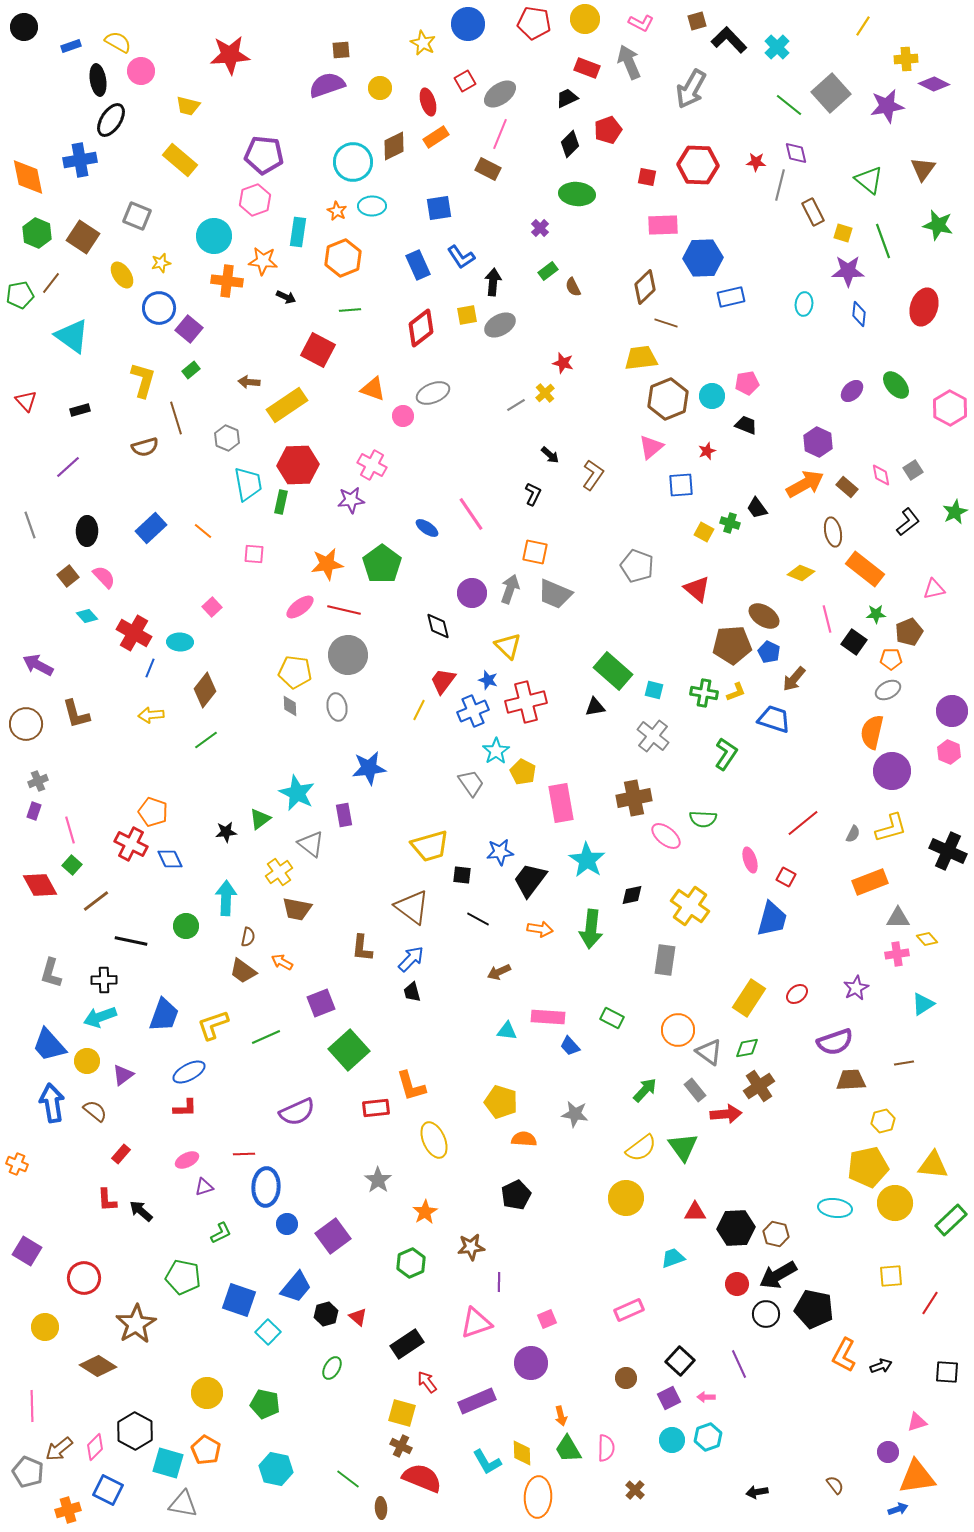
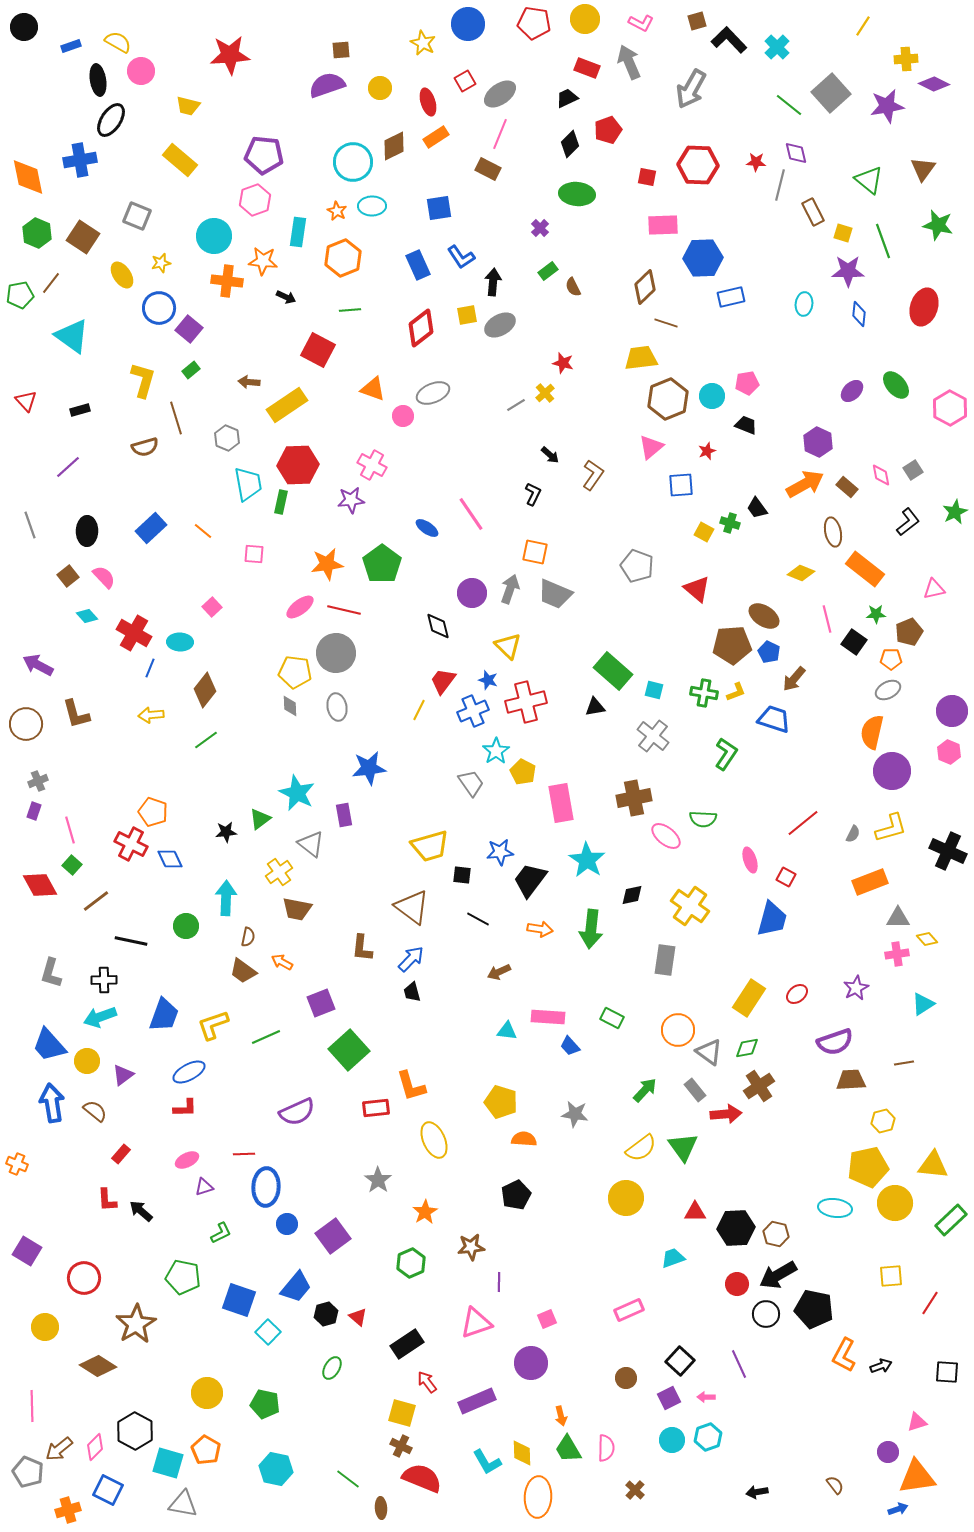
gray circle at (348, 655): moved 12 px left, 2 px up
